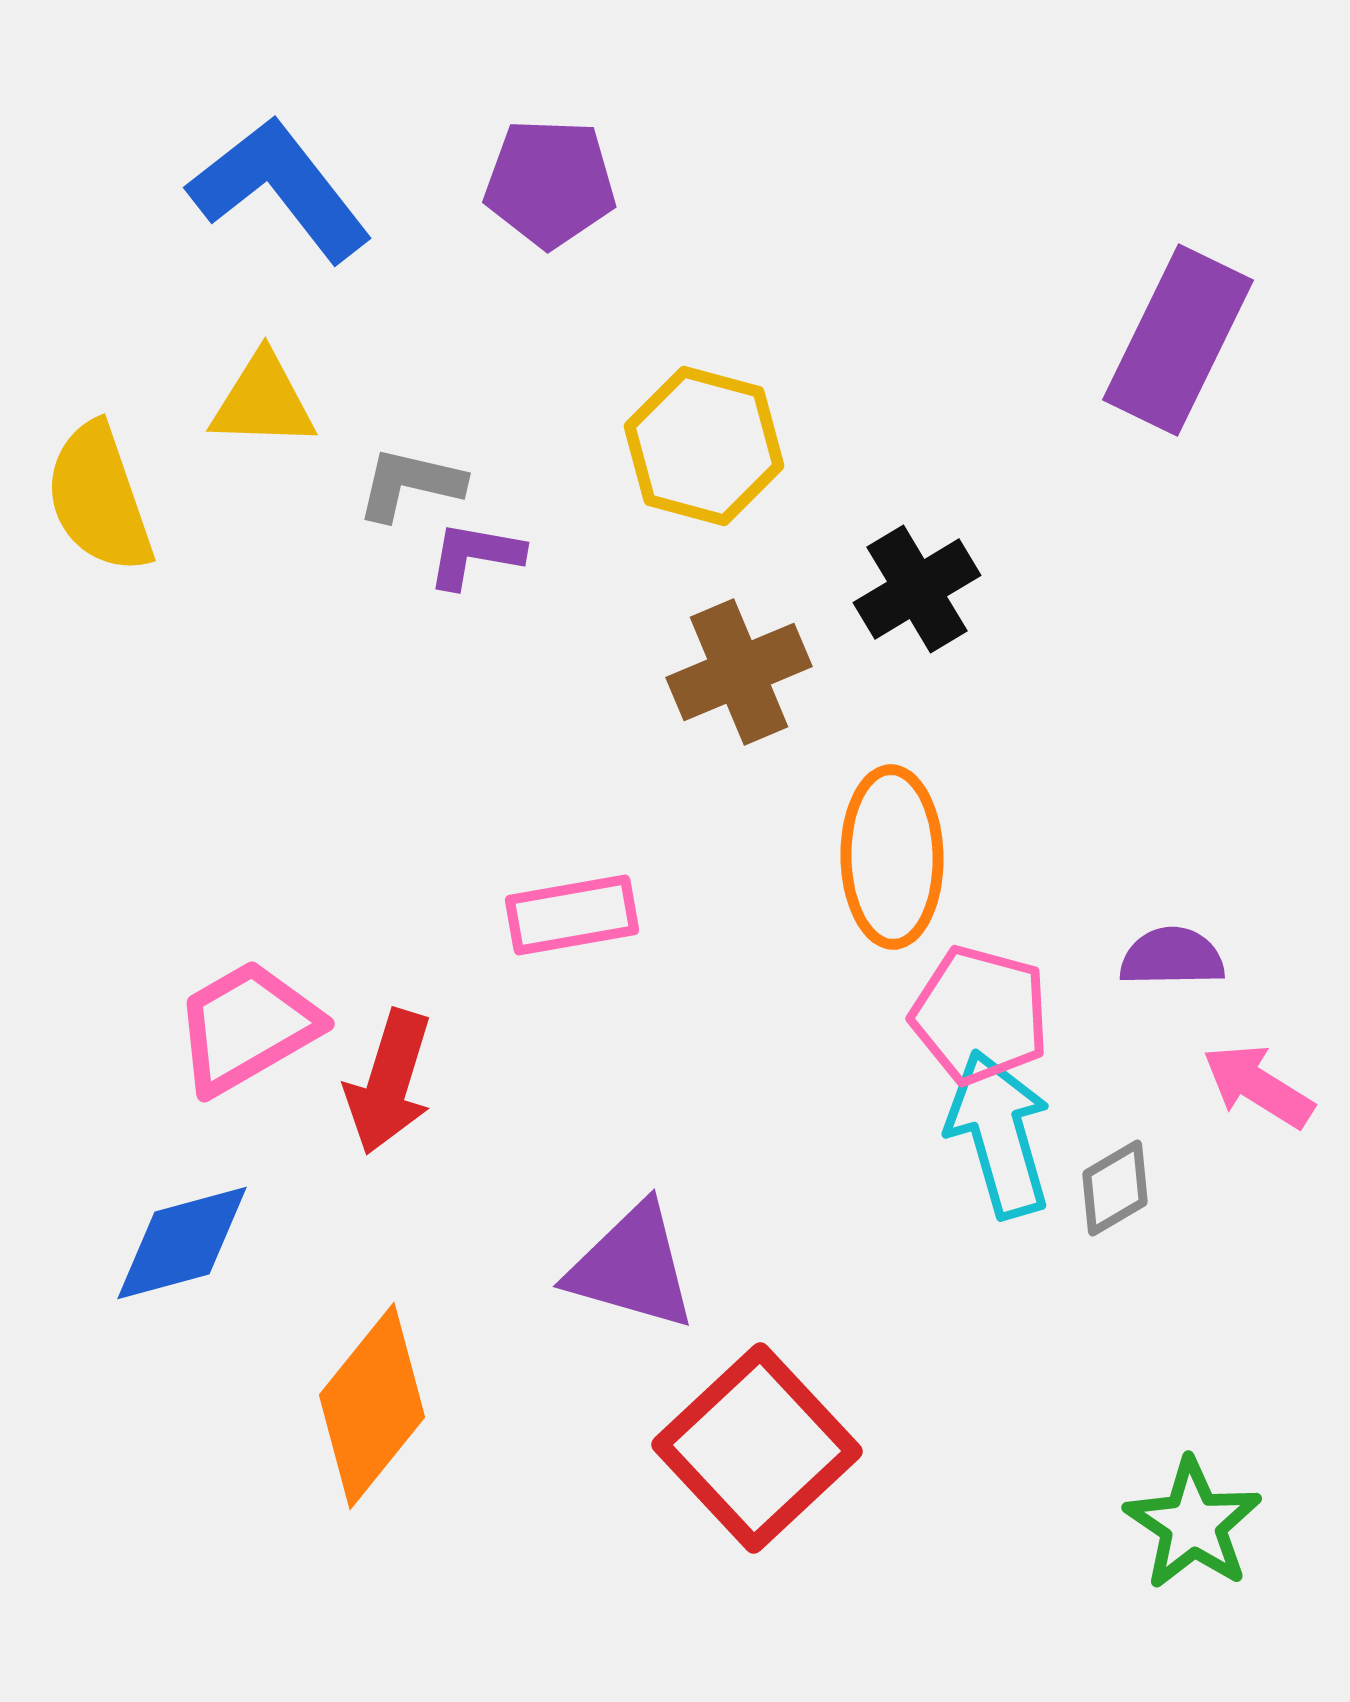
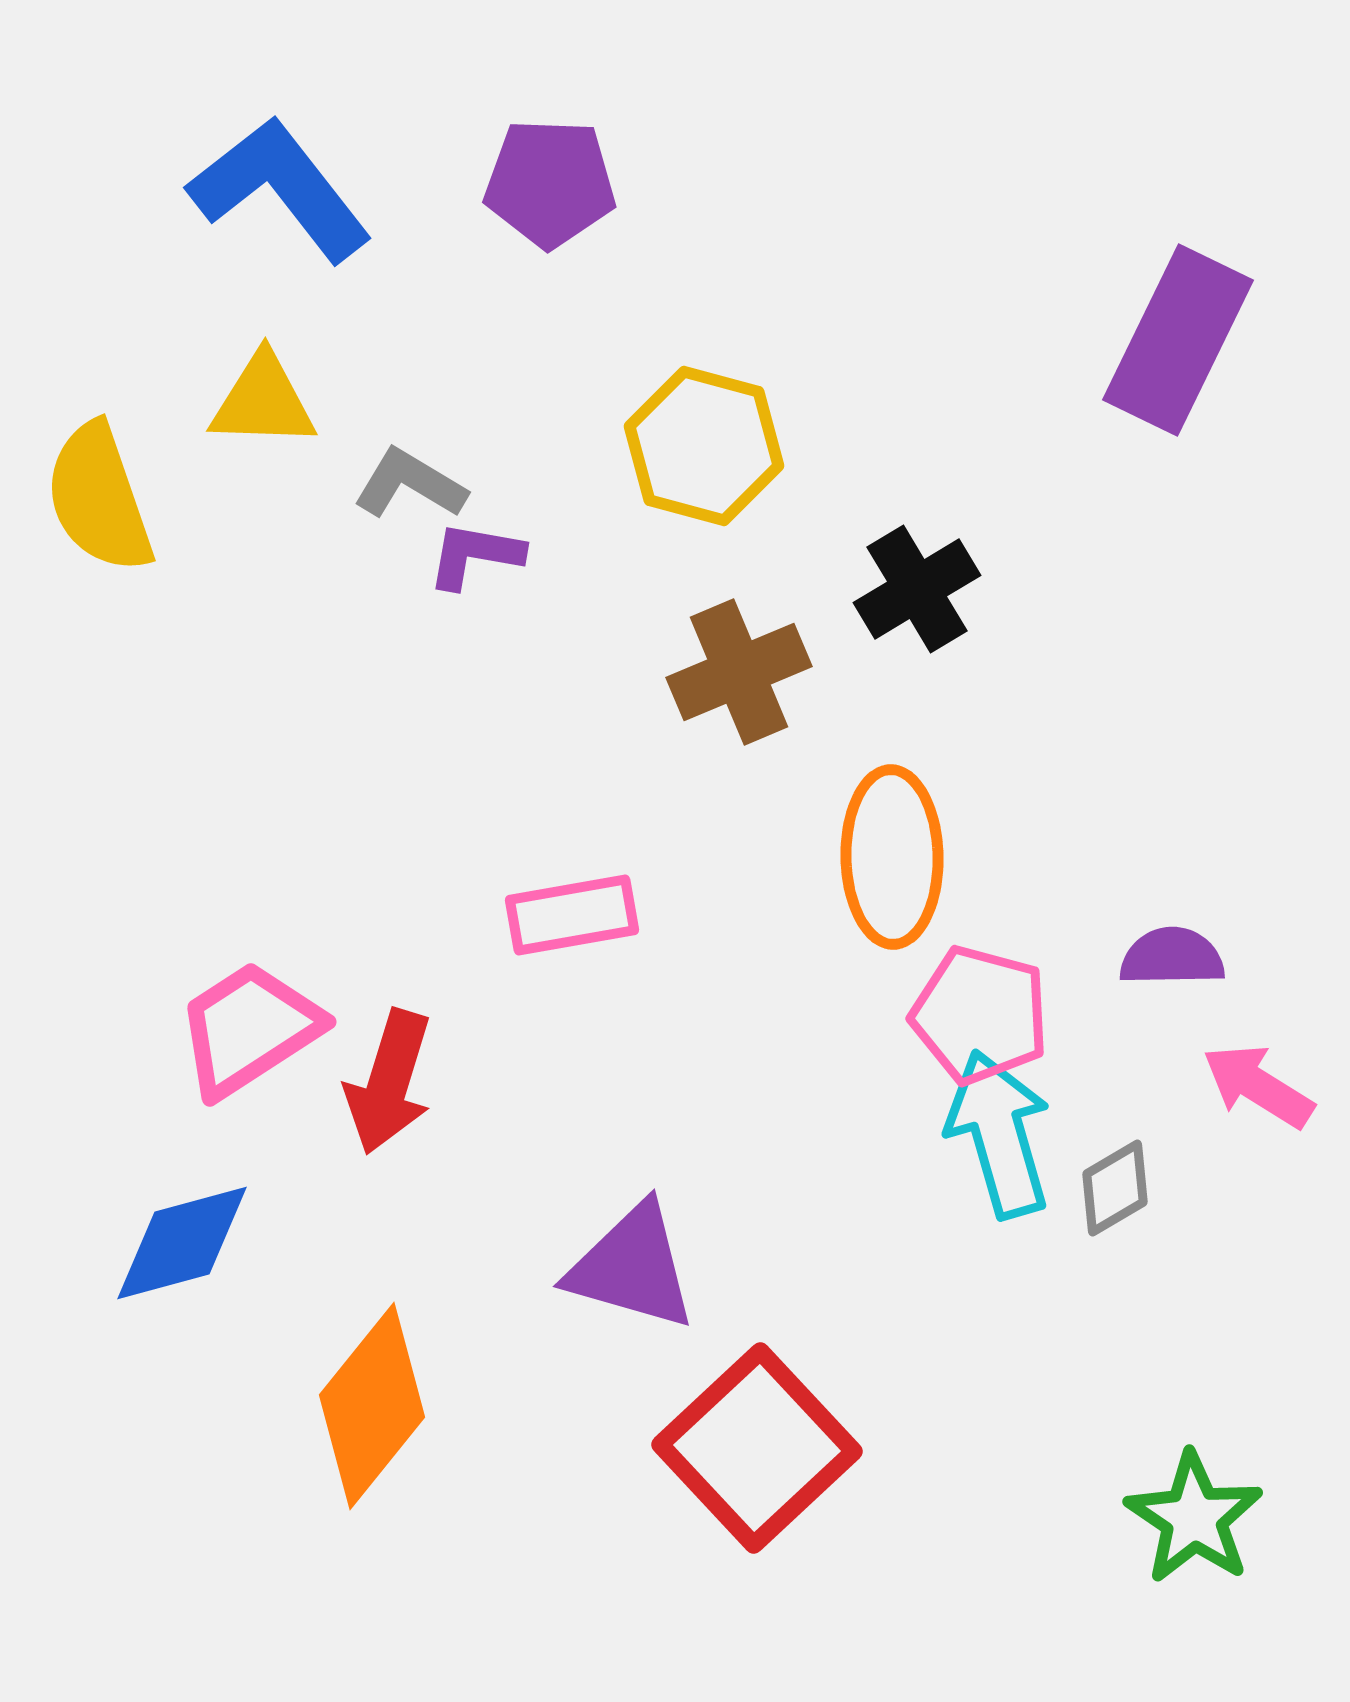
gray L-shape: rotated 18 degrees clockwise
pink trapezoid: moved 2 px right, 2 px down; rotated 3 degrees counterclockwise
green star: moved 1 px right, 6 px up
